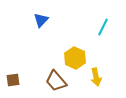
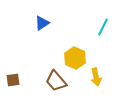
blue triangle: moved 1 px right, 3 px down; rotated 14 degrees clockwise
